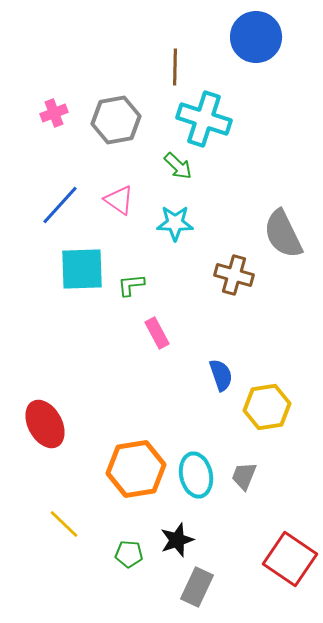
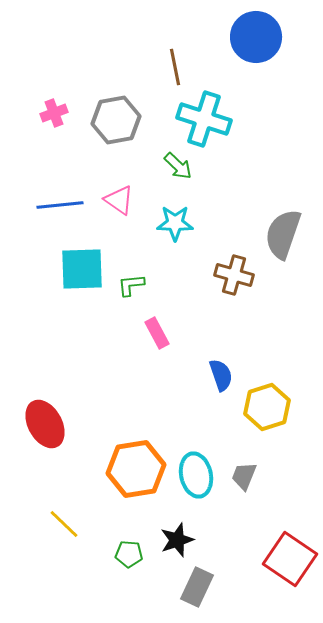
brown line: rotated 12 degrees counterclockwise
blue line: rotated 42 degrees clockwise
gray semicircle: rotated 45 degrees clockwise
yellow hexagon: rotated 9 degrees counterclockwise
